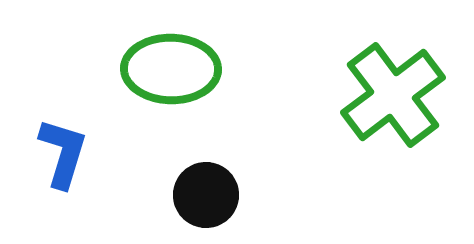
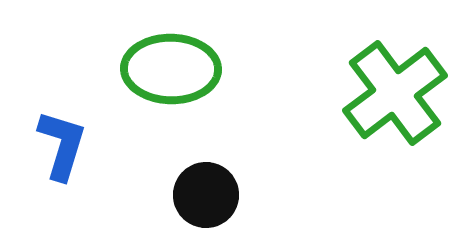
green cross: moved 2 px right, 2 px up
blue L-shape: moved 1 px left, 8 px up
